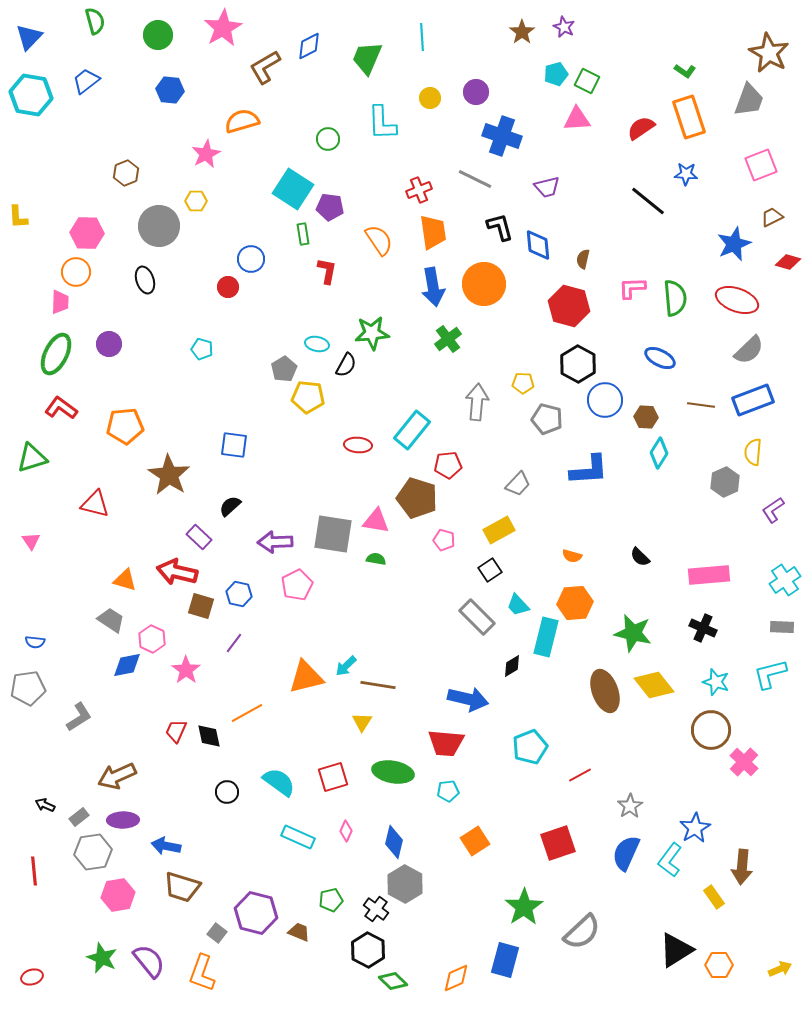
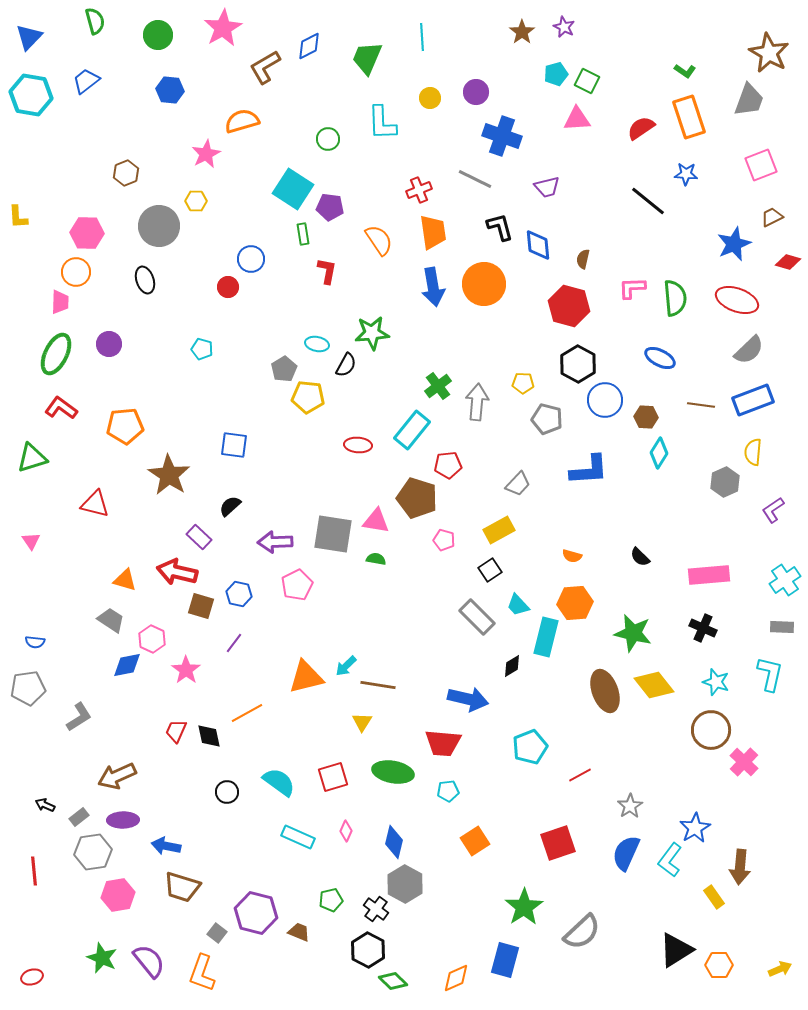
green cross at (448, 339): moved 10 px left, 47 px down
cyan L-shape at (770, 674): rotated 117 degrees clockwise
red trapezoid at (446, 743): moved 3 px left
brown arrow at (742, 867): moved 2 px left
